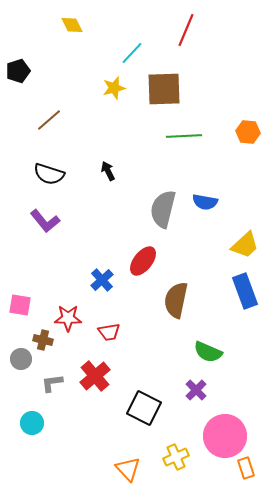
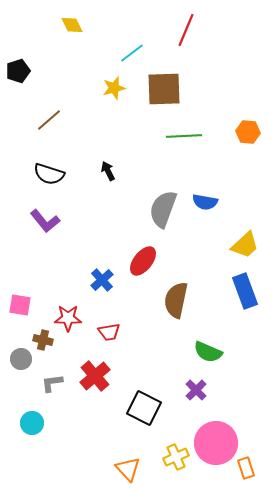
cyan line: rotated 10 degrees clockwise
gray semicircle: rotated 6 degrees clockwise
pink circle: moved 9 px left, 7 px down
